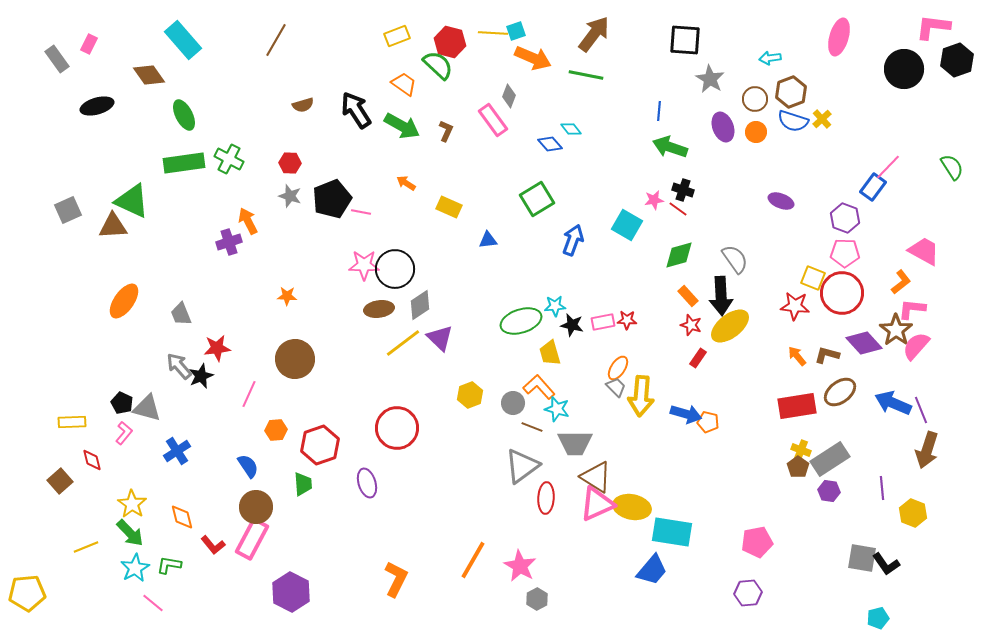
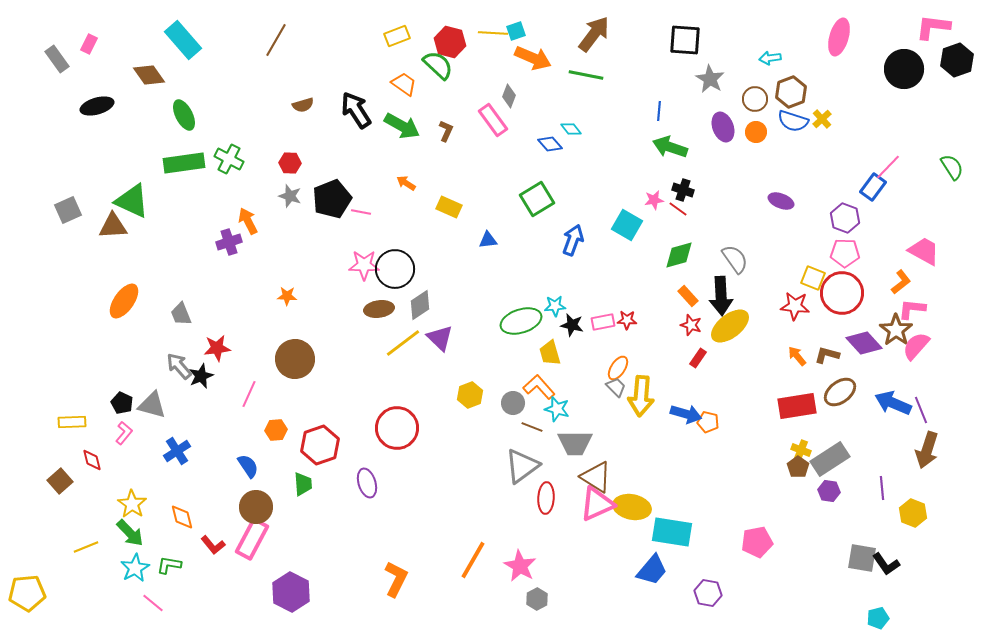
gray triangle at (147, 408): moved 5 px right, 3 px up
purple hexagon at (748, 593): moved 40 px left; rotated 16 degrees clockwise
